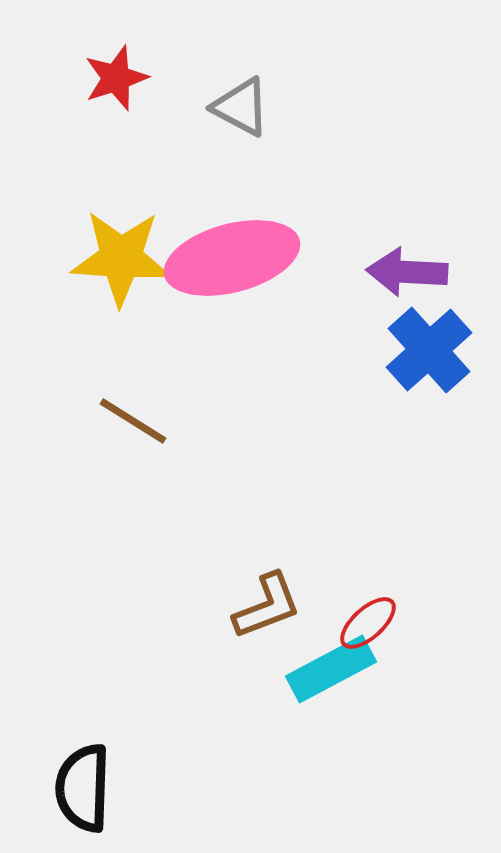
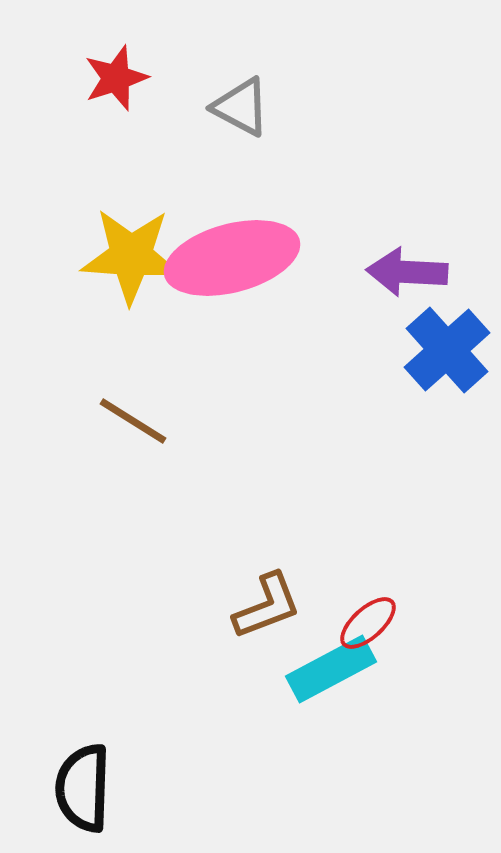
yellow star: moved 10 px right, 2 px up
blue cross: moved 18 px right
